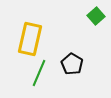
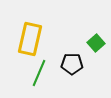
green square: moved 27 px down
black pentagon: rotated 30 degrees counterclockwise
